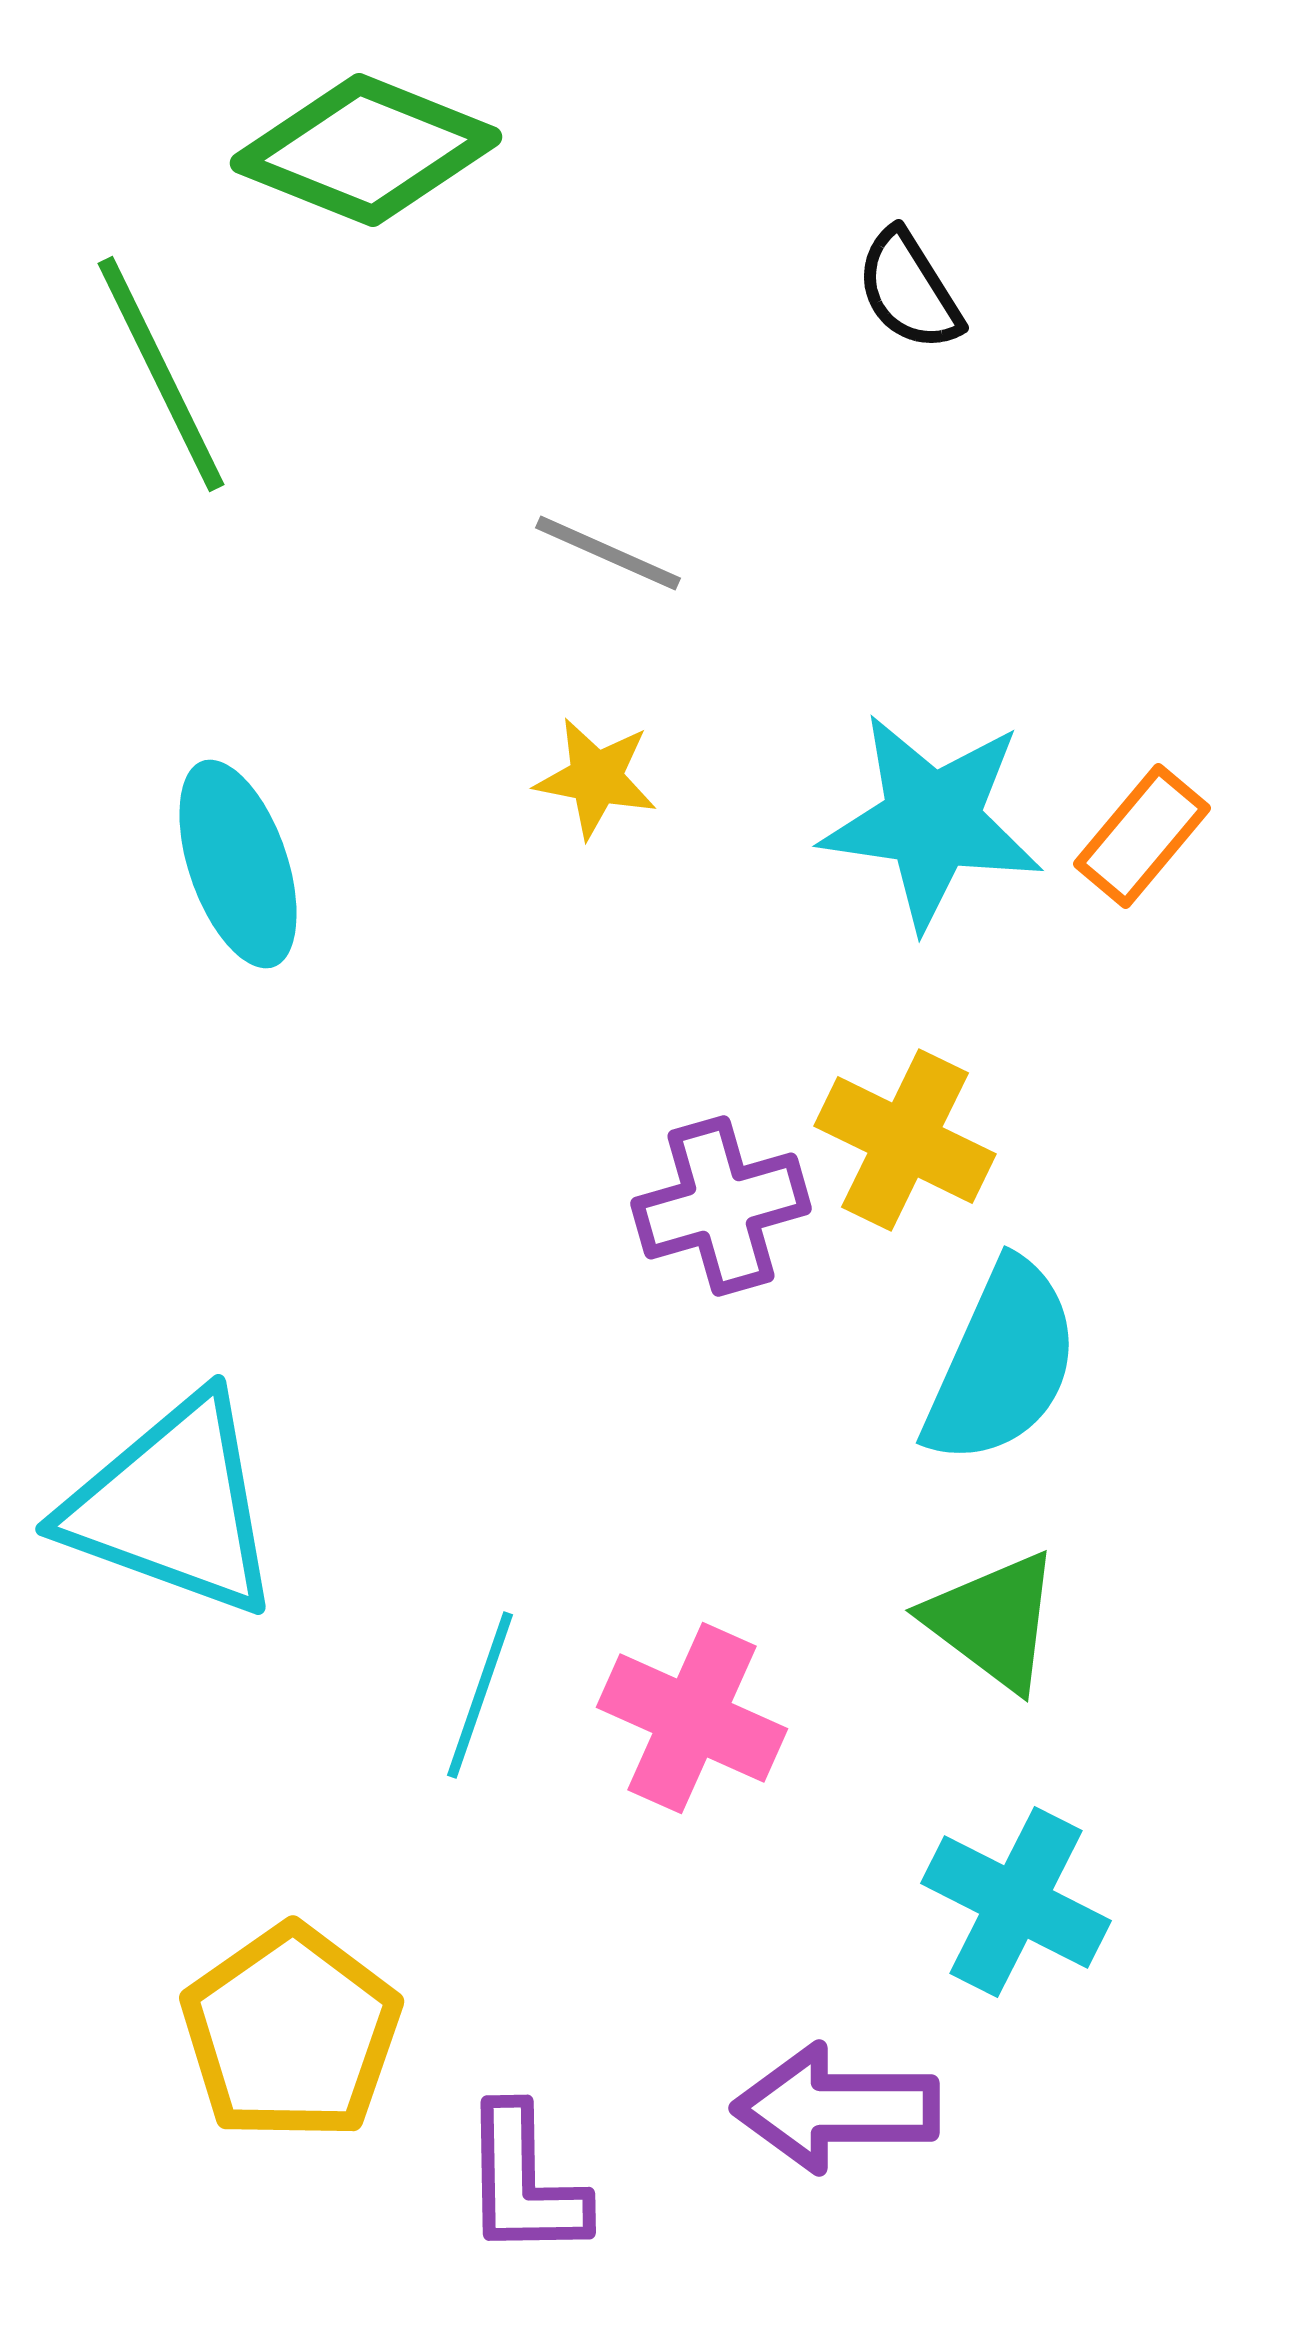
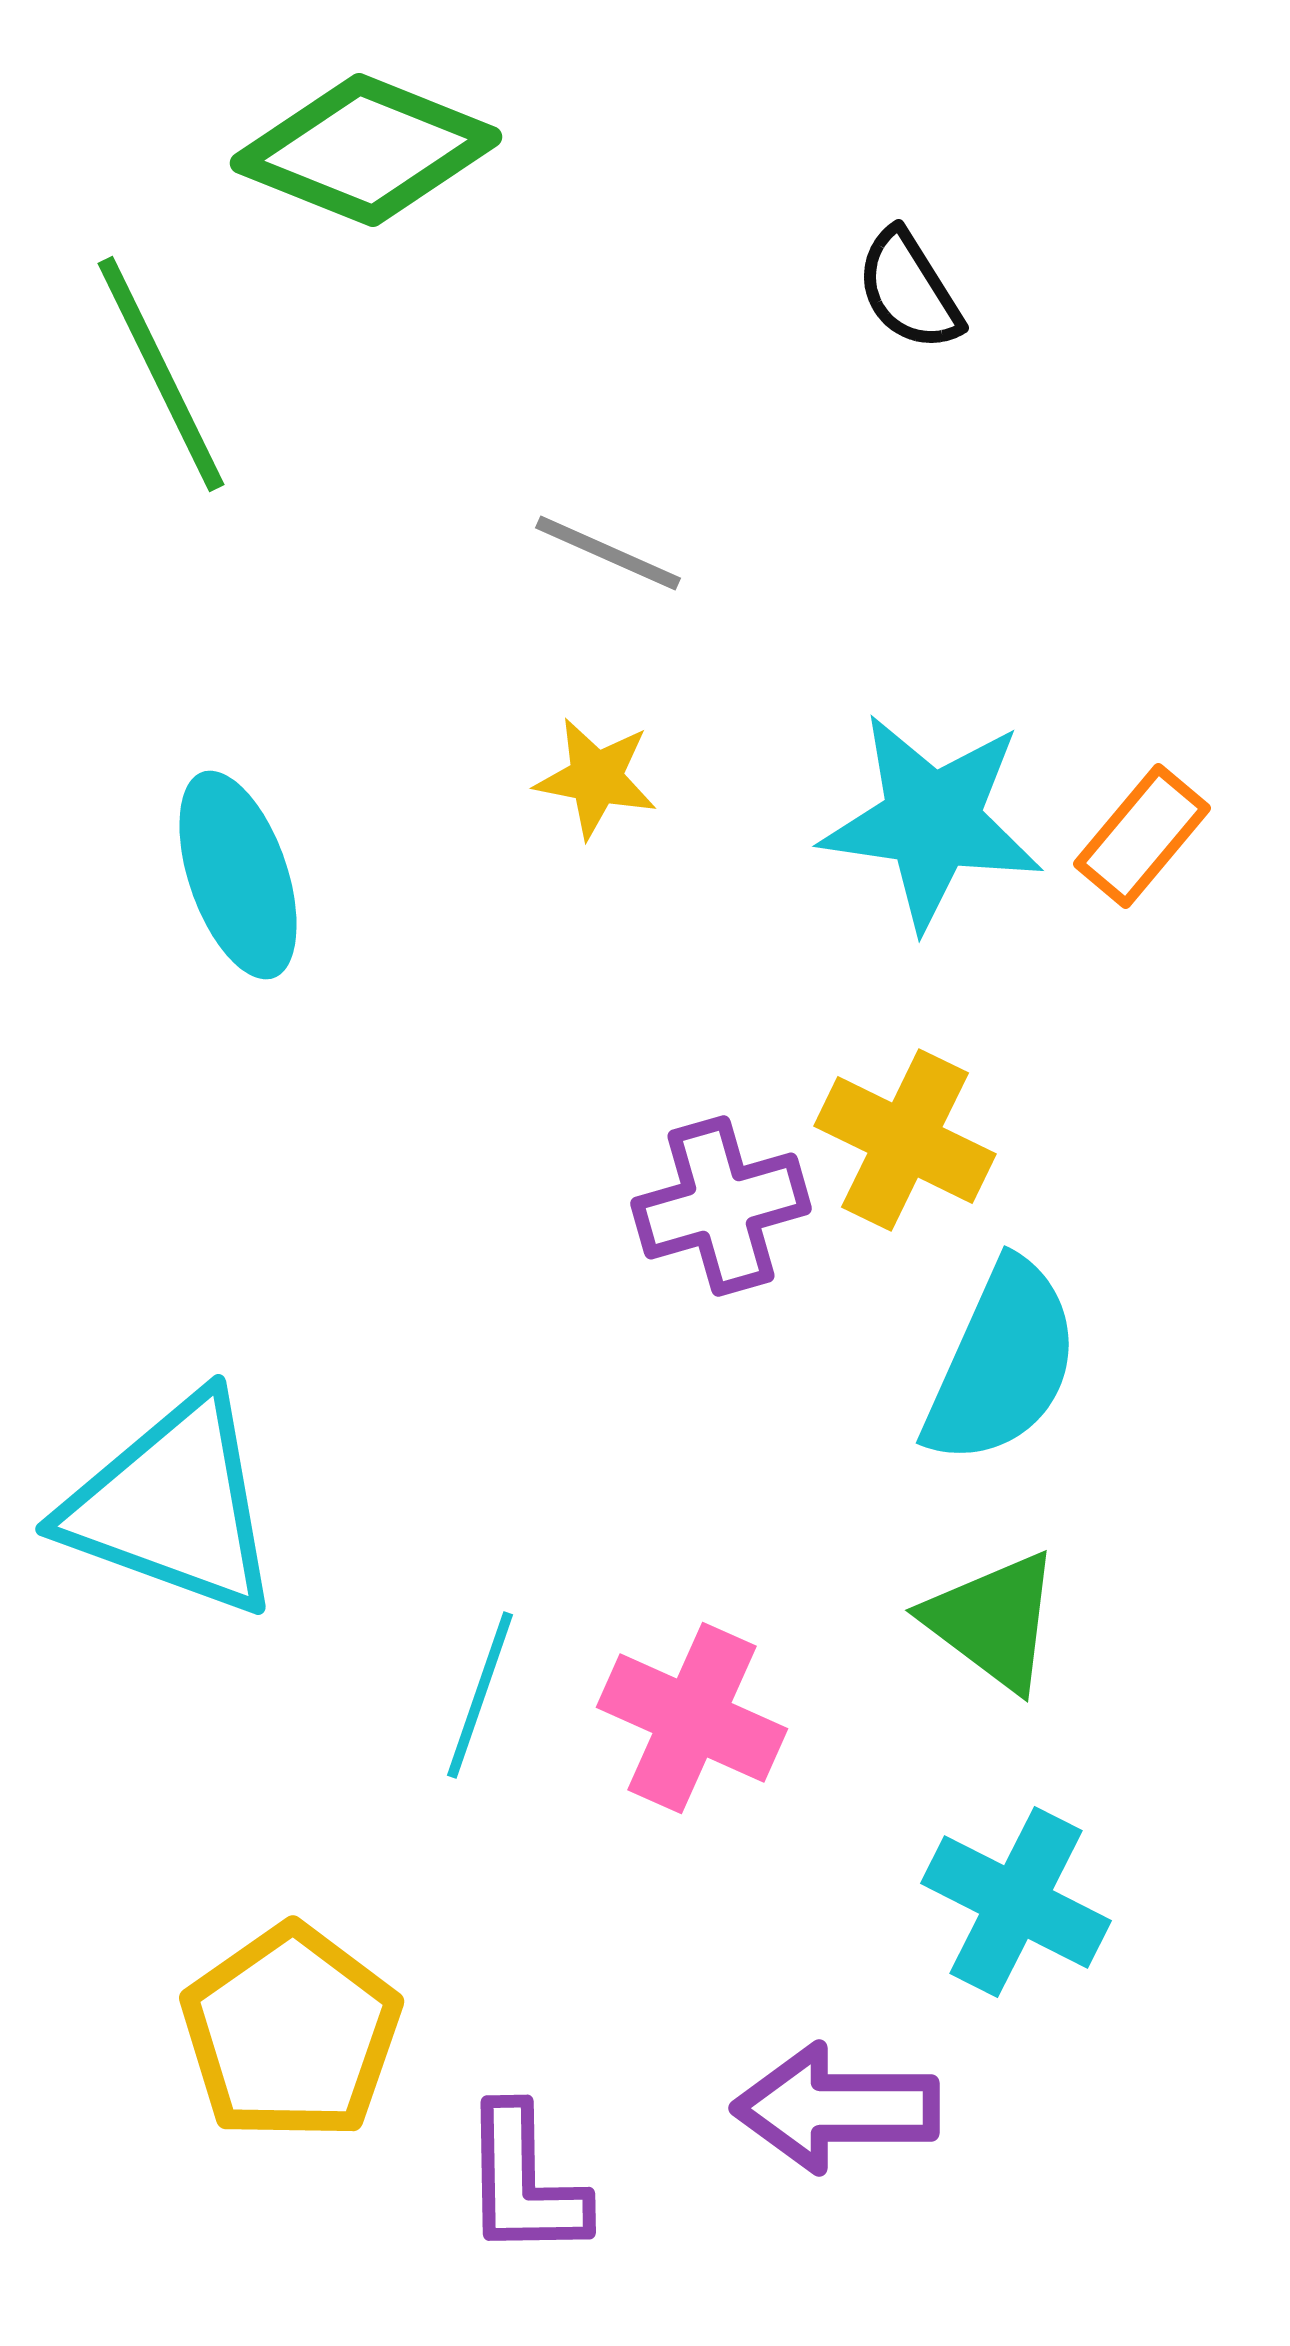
cyan ellipse: moved 11 px down
